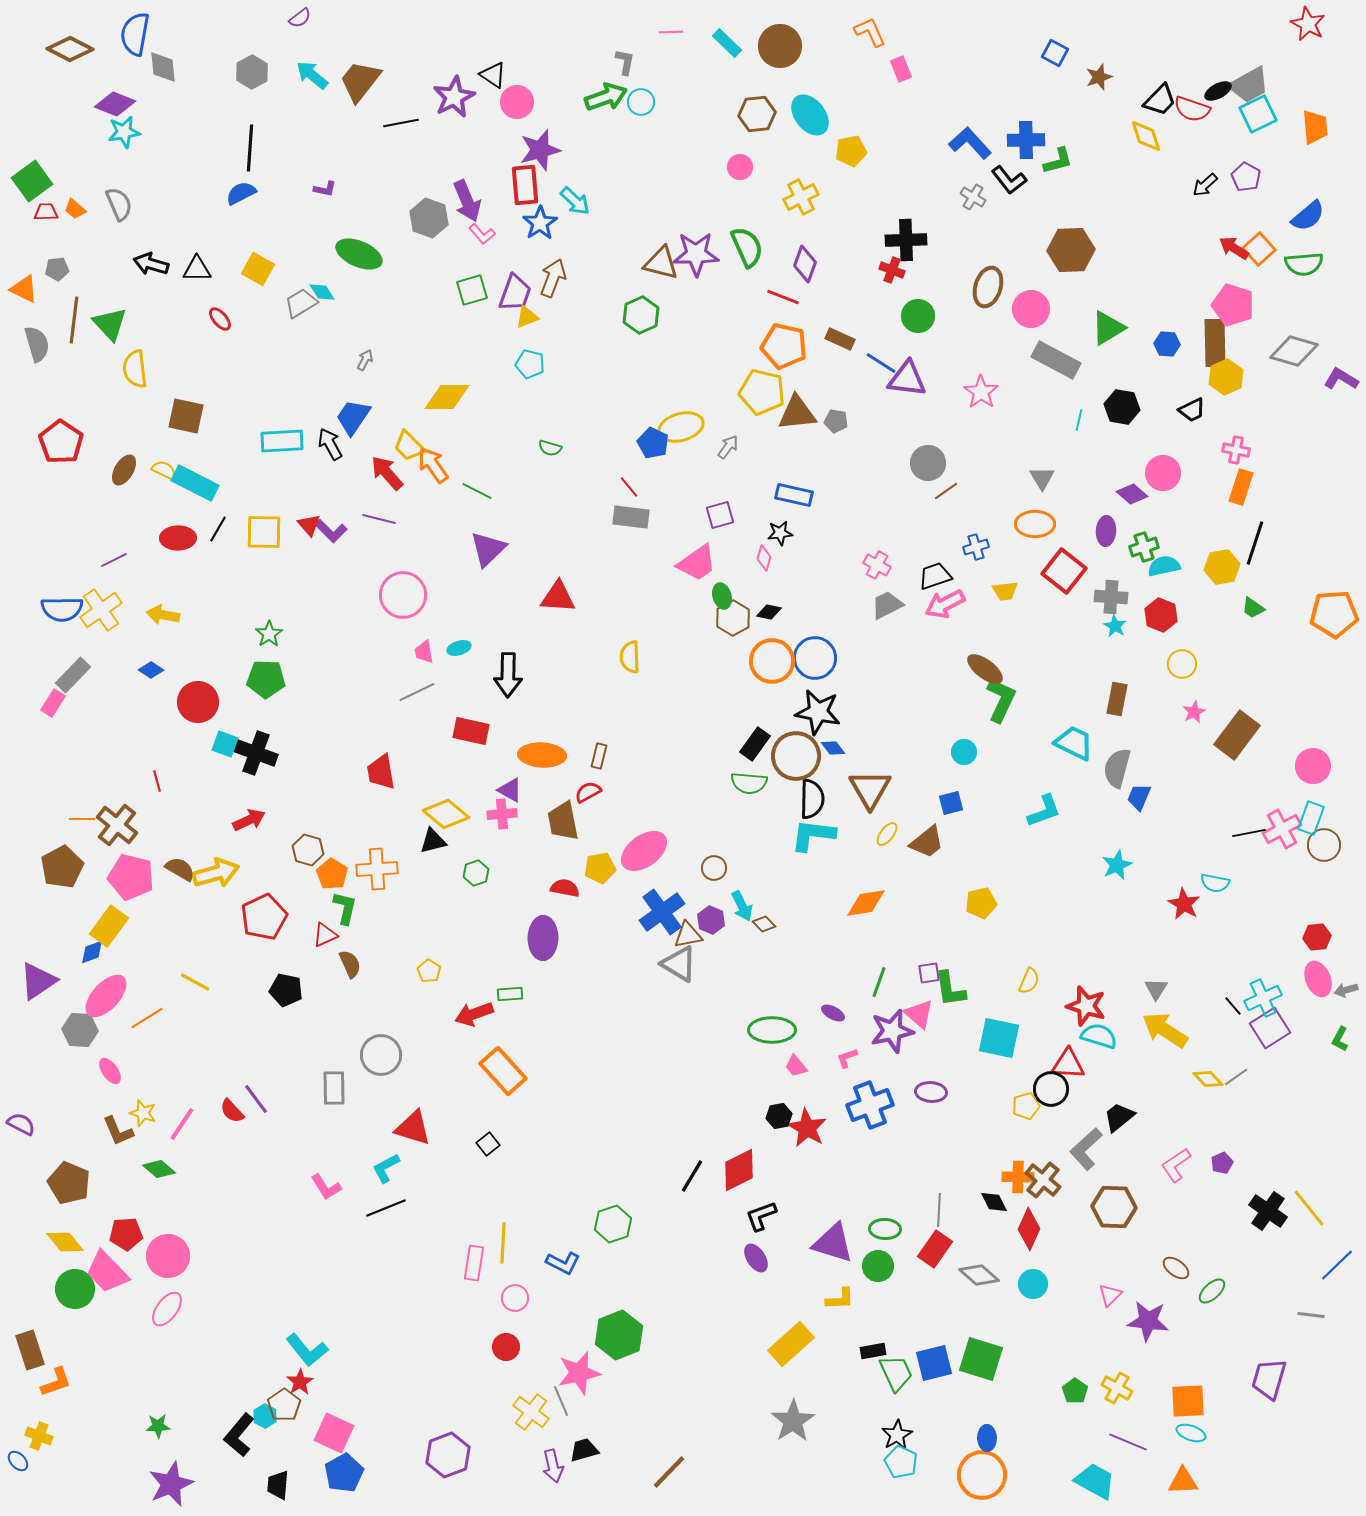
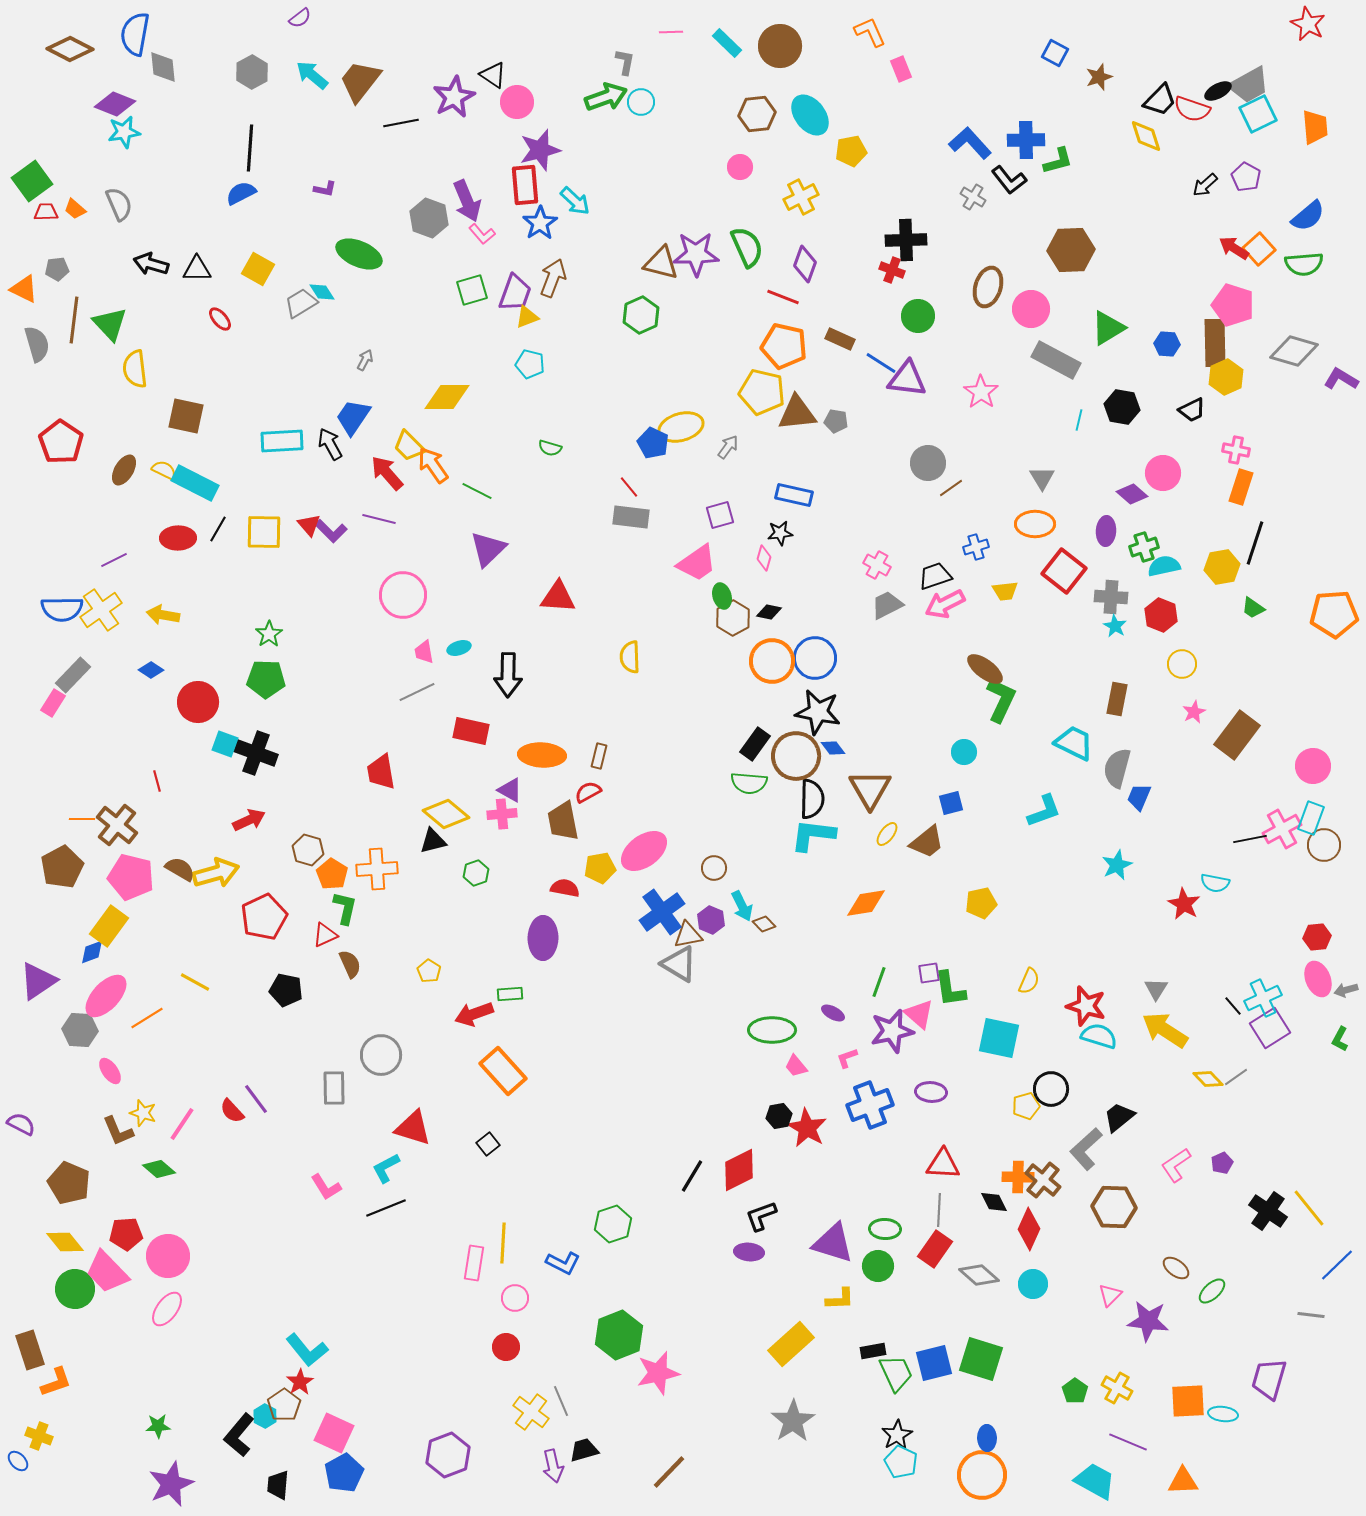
brown line at (946, 491): moved 5 px right, 3 px up
black line at (1249, 833): moved 1 px right, 6 px down
red triangle at (1068, 1064): moved 125 px left, 100 px down
purple ellipse at (756, 1258): moved 7 px left, 6 px up; rotated 52 degrees counterclockwise
pink star at (579, 1373): moved 79 px right
cyan ellipse at (1191, 1433): moved 32 px right, 19 px up; rotated 12 degrees counterclockwise
